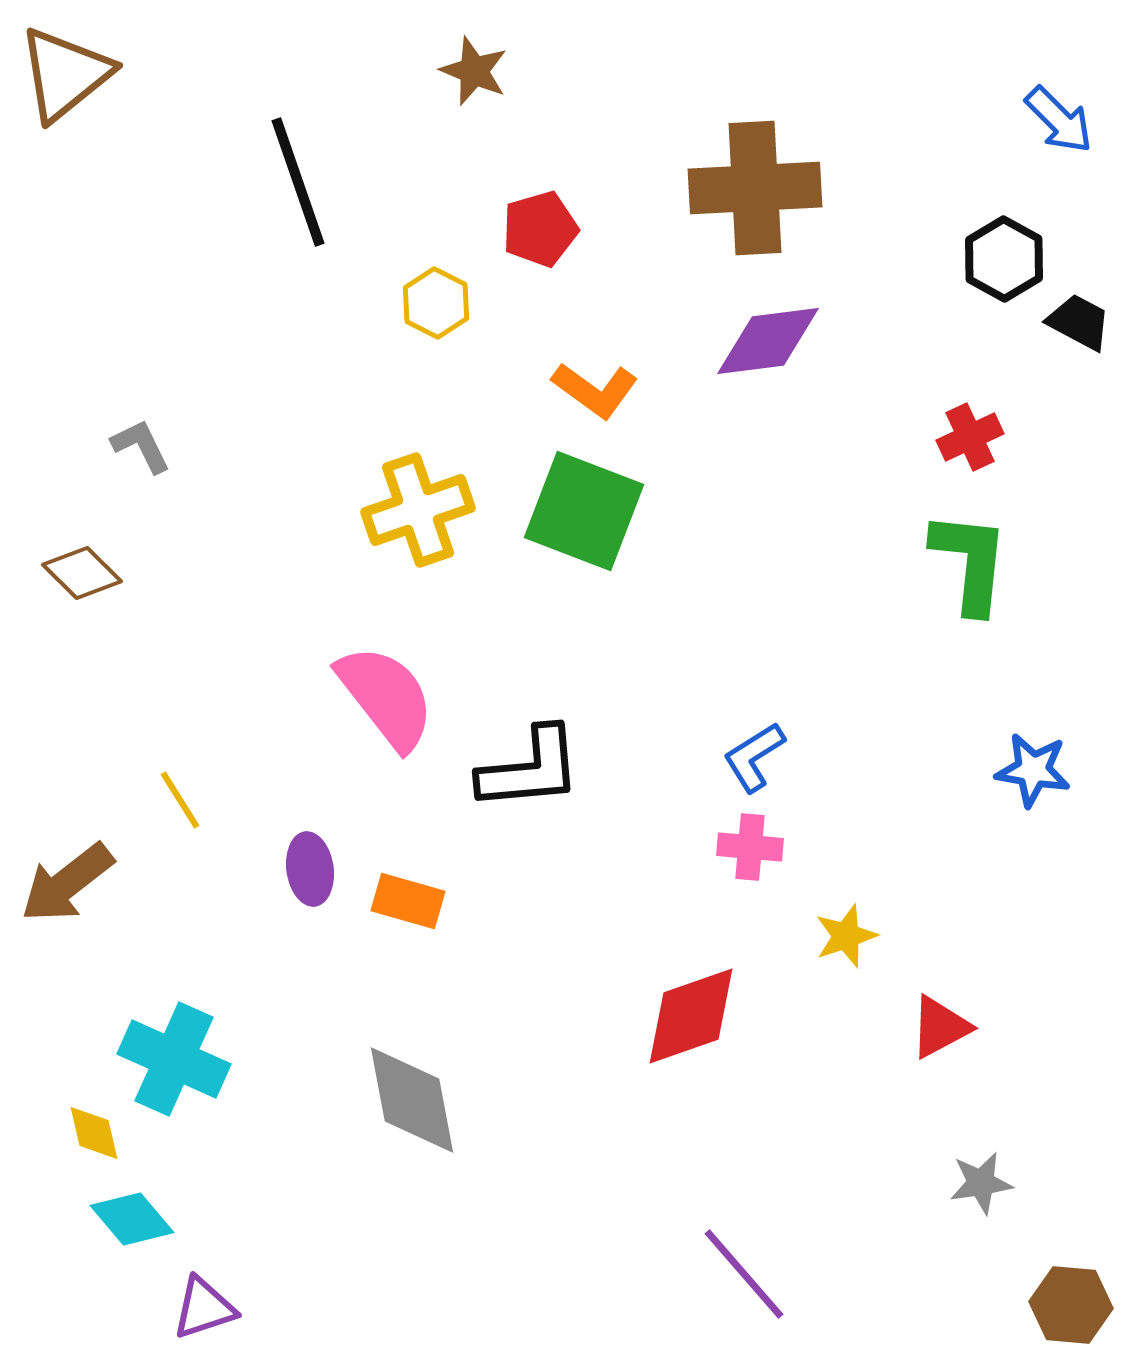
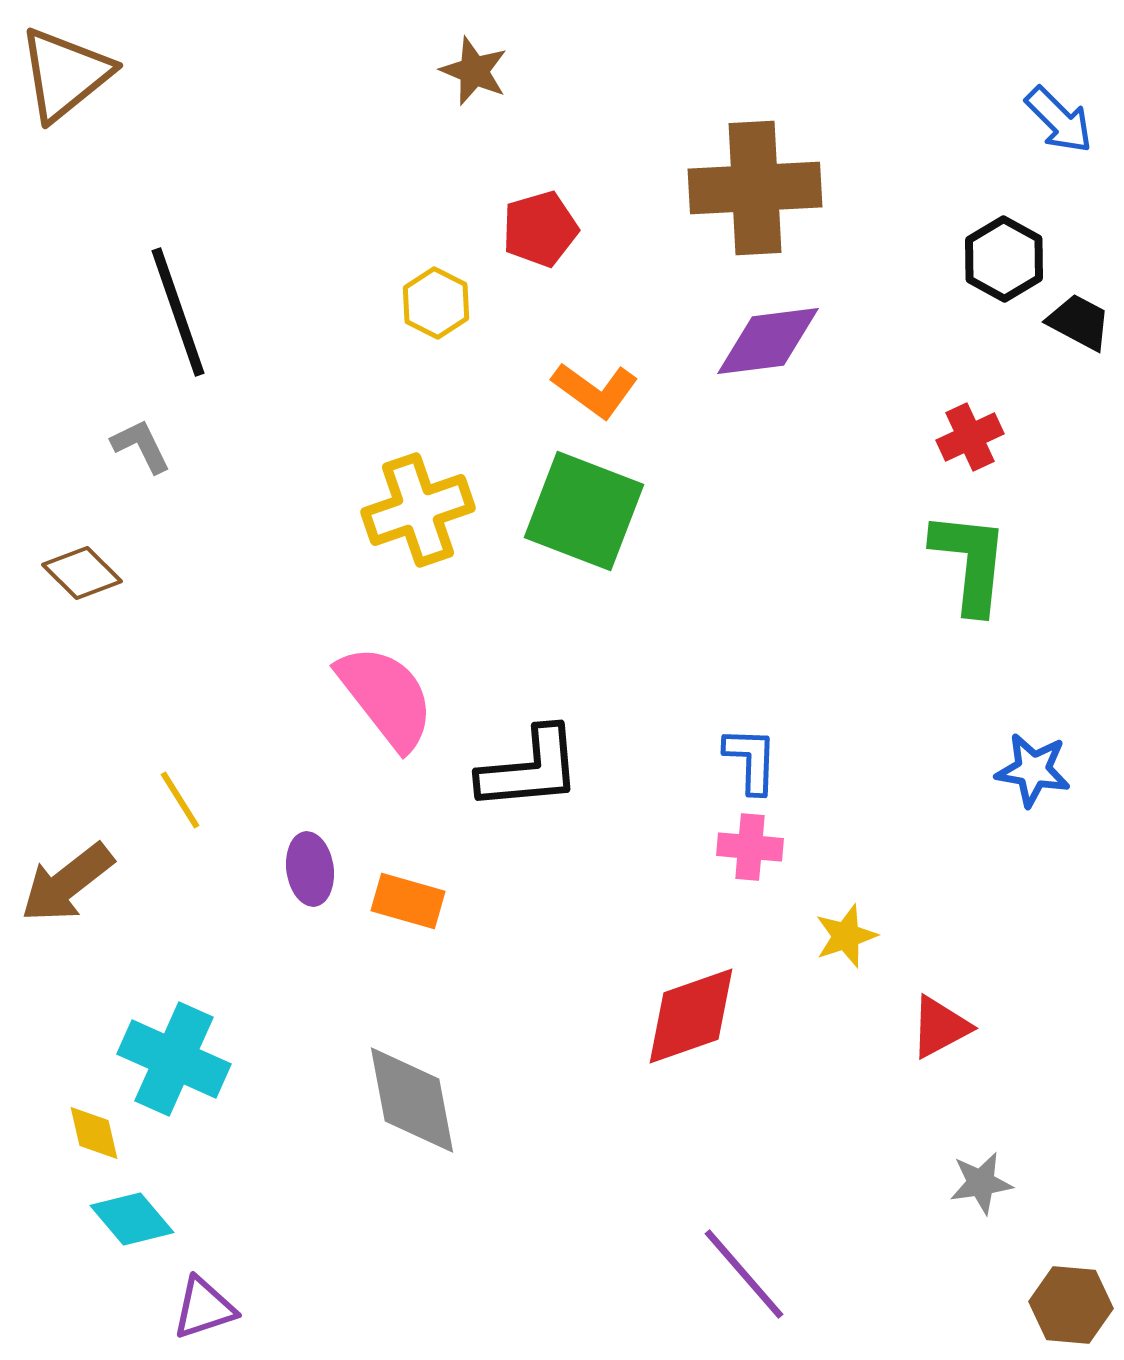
black line: moved 120 px left, 130 px down
blue L-shape: moved 3 px left, 3 px down; rotated 124 degrees clockwise
